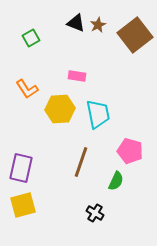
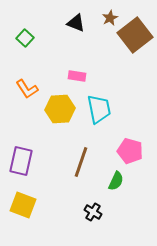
brown star: moved 12 px right, 7 px up
green square: moved 6 px left; rotated 18 degrees counterclockwise
cyan trapezoid: moved 1 px right, 5 px up
purple rectangle: moved 7 px up
yellow square: rotated 36 degrees clockwise
black cross: moved 2 px left, 1 px up
